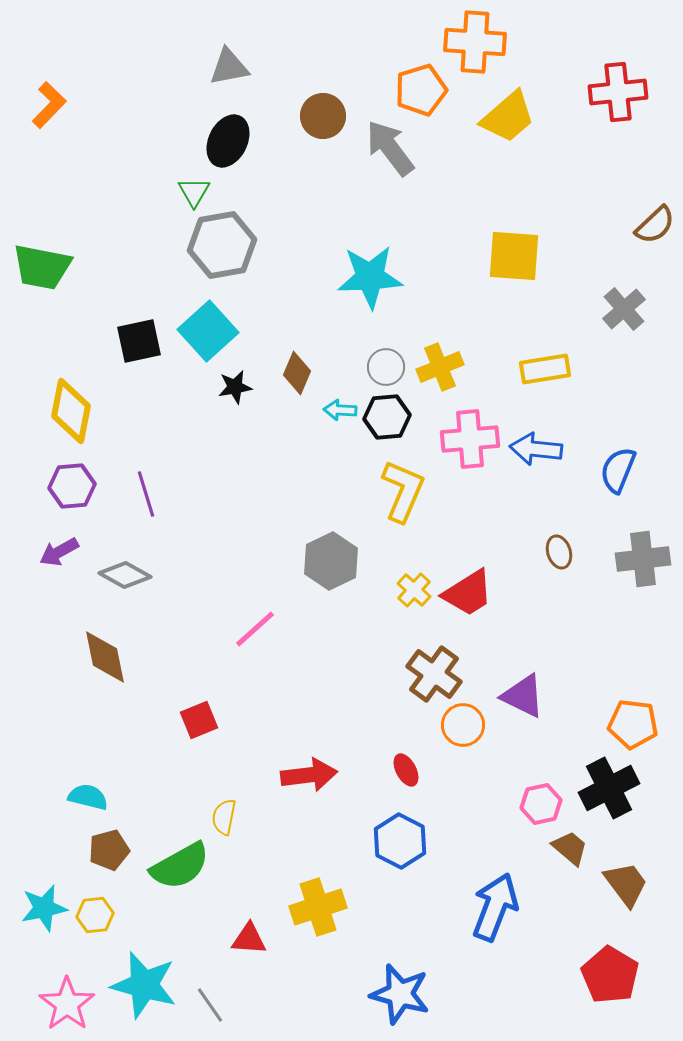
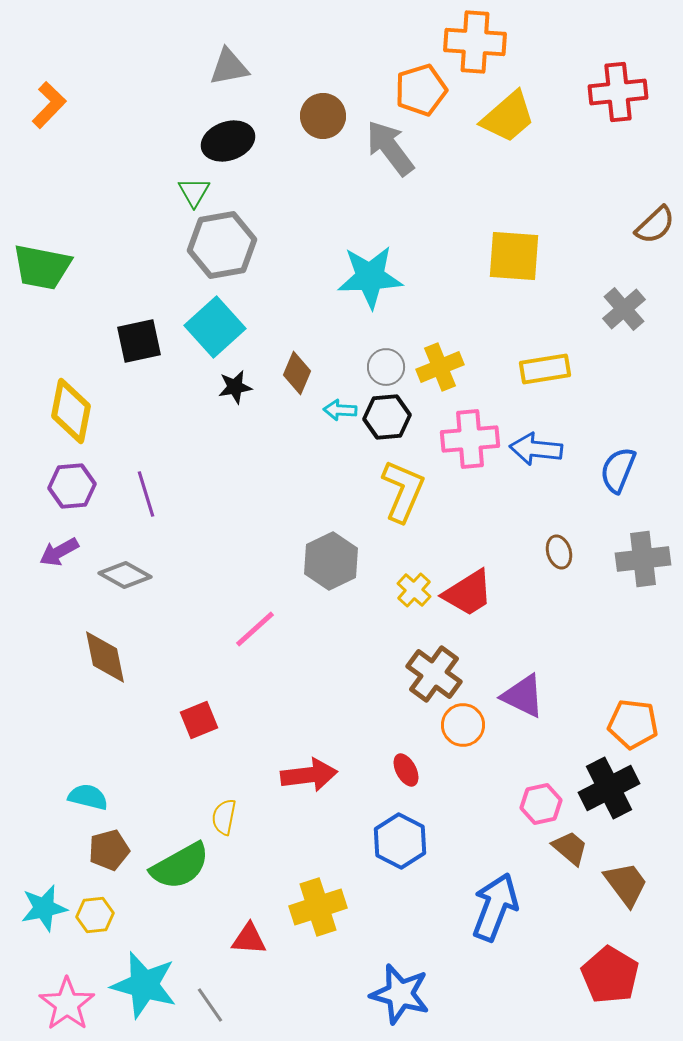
black ellipse at (228, 141): rotated 45 degrees clockwise
cyan square at (208, 331): moved 7 px right, 4 px up
